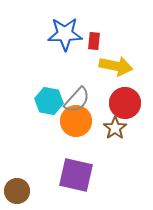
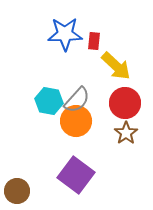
yellow arrow: rotated 32 degrees clockwise
brown star: moved 11 px right, 5 px down
purple square: rotated 24 degrees clockwise
